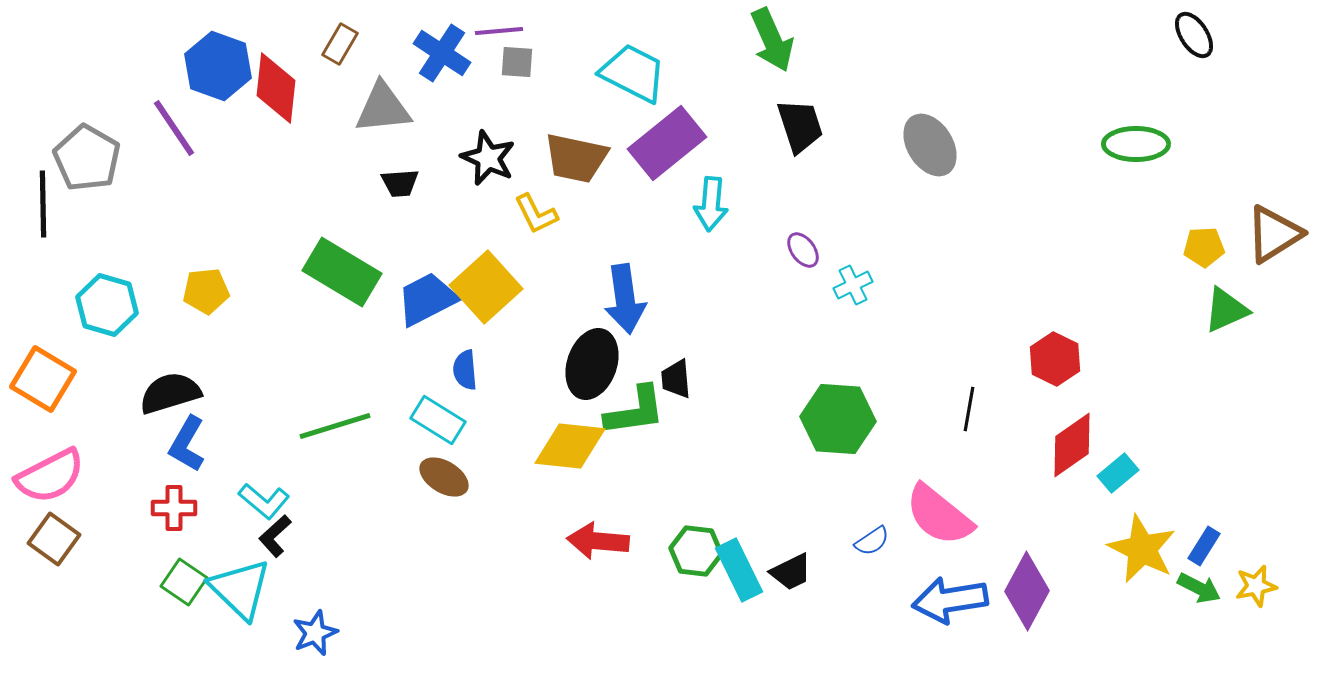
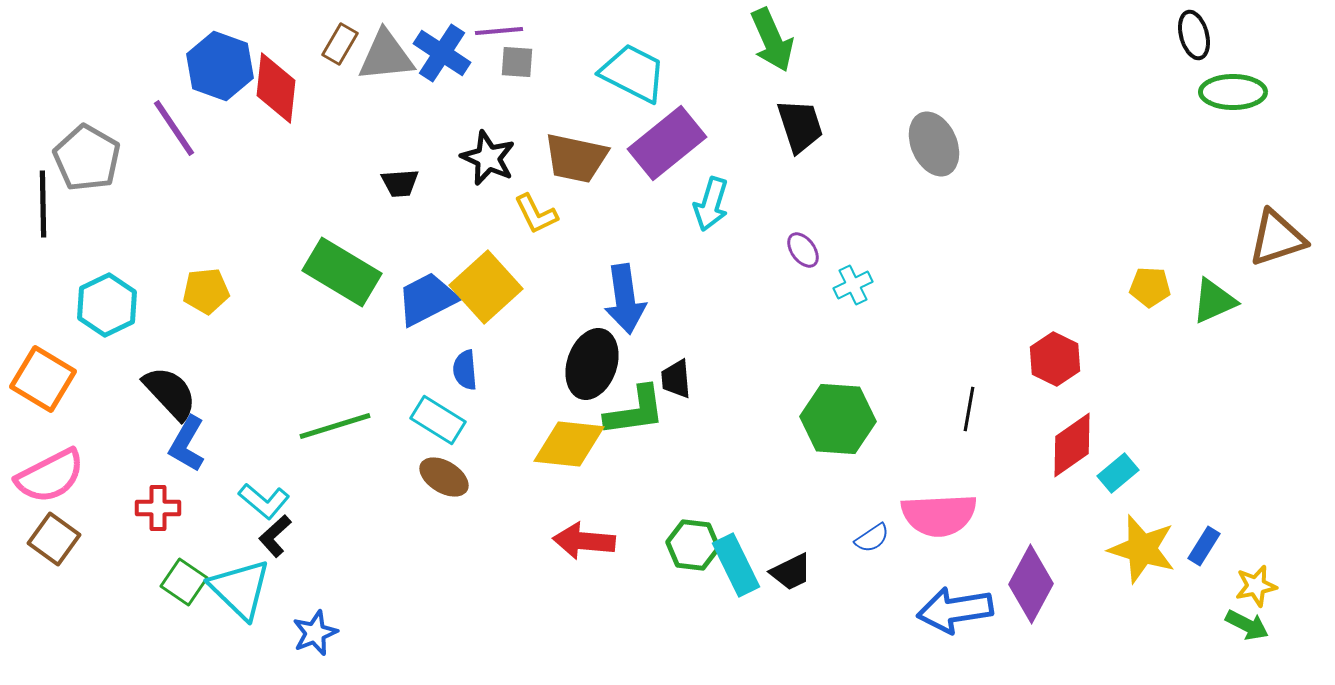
black ellipse at (1194, 35): rotated 18 degrees clockwise
blue hexagon at (218, 66): moved 2 px right
gray triangle at (383, 108): moved 3 px right, 52 px up
green ellipse at (1136, 144): moved 97 px right, 52 px up
gray ellipse at (930, 145): moved 4 px right, 1 px up; rotated 8 degrees clockwise
cyan arrow at (711, 204): rotated 12 degrees clockwise
brown triangle at (1274, 234): moved 3 px right, 4 px down; rotated 14 degrees clockwise
yellow pentagon at (1204, 247): moved 54 px left, 40 px down; rotated 6 degrees clockwise
cyan hexagon at (107, 305): rotated 18 degrees clockwise
green triangle at (1226, 310): moved 12 px left, 9 px up
black semicircle at (170, 393): rotated 64 degrees clockwise
yellow diamond at (570, 446): moved 1 px left, 2 px up
red cross at (174, 508): moved 16 px left
pink semicircle at (939, 515): rotated 42 degrees counterclockwise
red arrow at (598, 541): moved 14 px left
blue semicircle at (872, 541): moved 3 px up
yellow star at (1142, 549): rotated 10 degrees counterclockwise
green hexagon at (696, 551): moved 3 px left, 6 px up
cyan rectangle at (739, 570): moved 3 px left, 5 px up
green arrow at (1199, 588): moved 48 px right, 37 px down
purple diamond at (1027, 591): moved 4 px right, 7 px up
blue arrow at (950, 600): moved 5 px right, 10 px down
